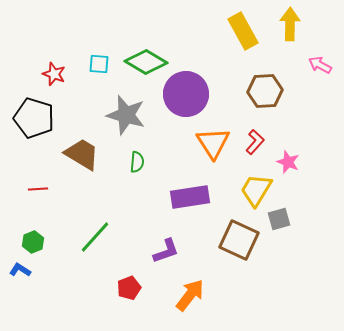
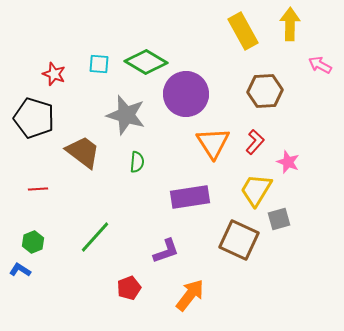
brown trapezoid: moved 1 px right, 2 px up; rotated 6 degrees clockwise
